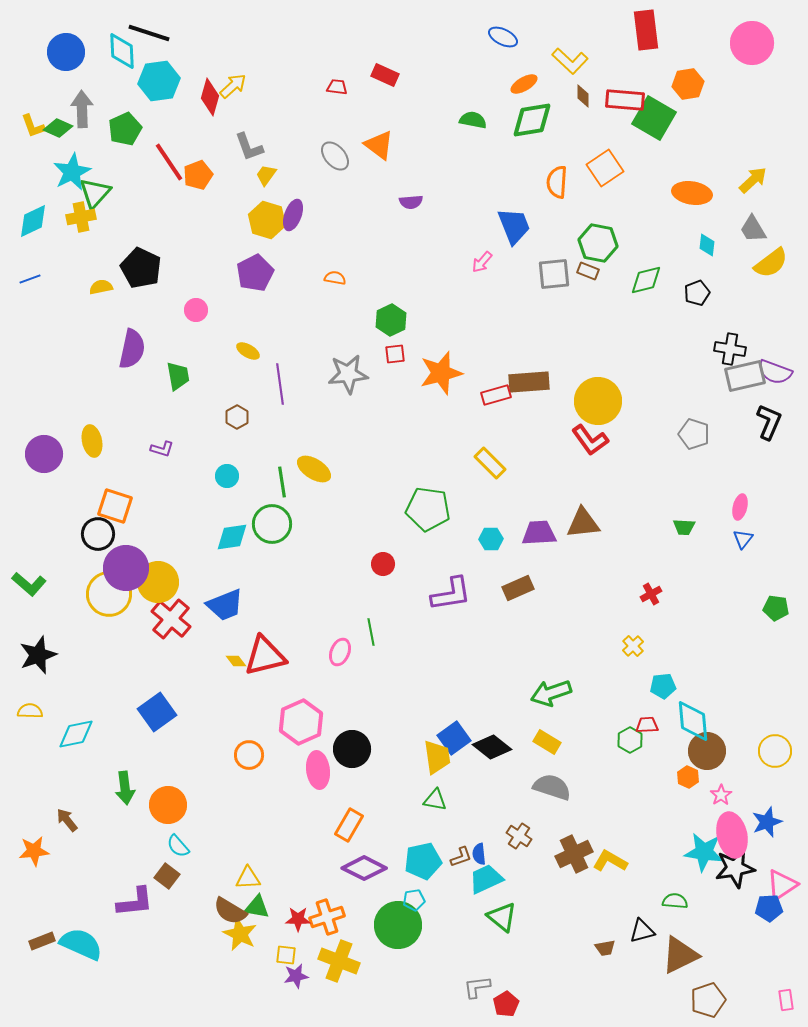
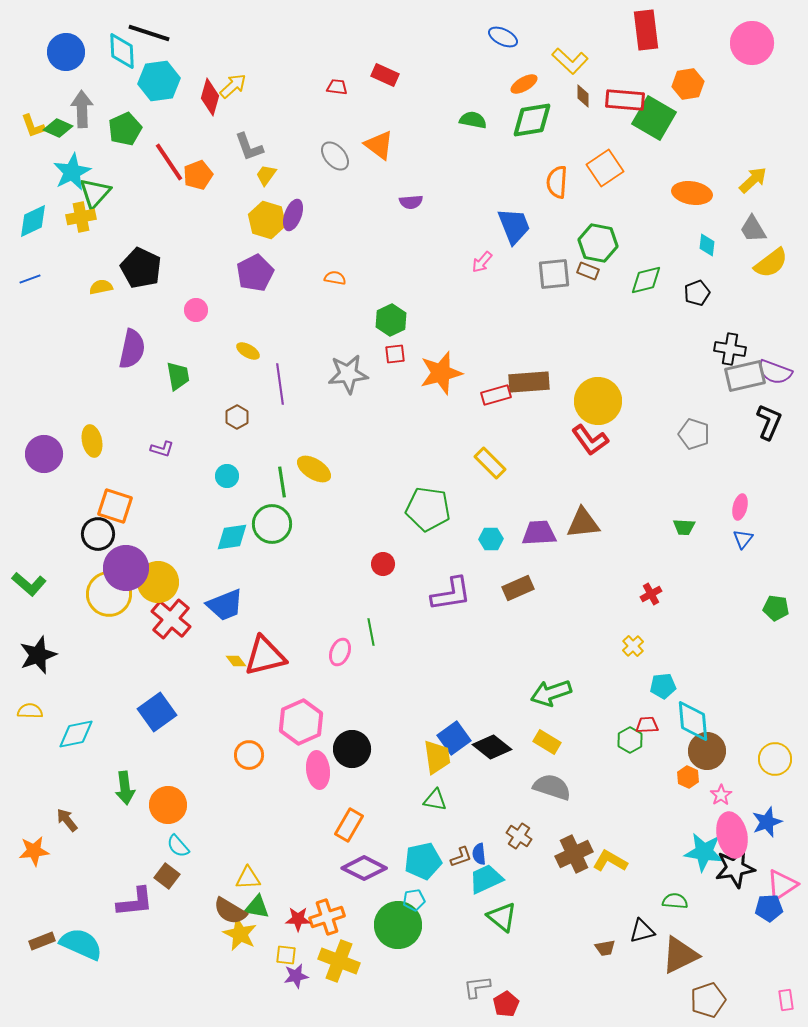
yellow circle at (775, 751): moved 8 px down
